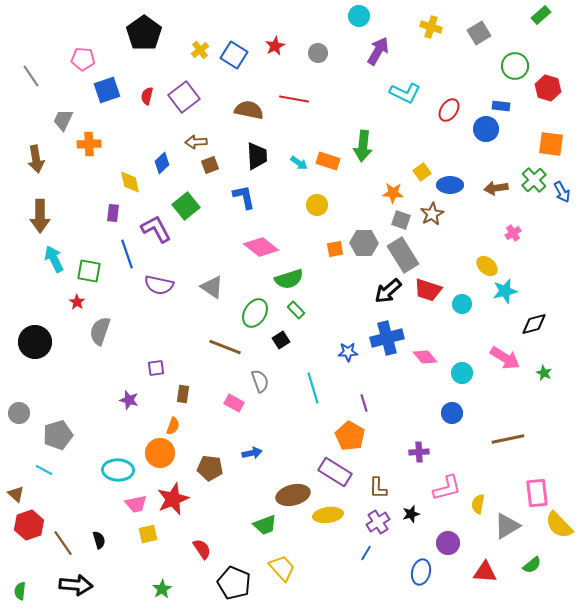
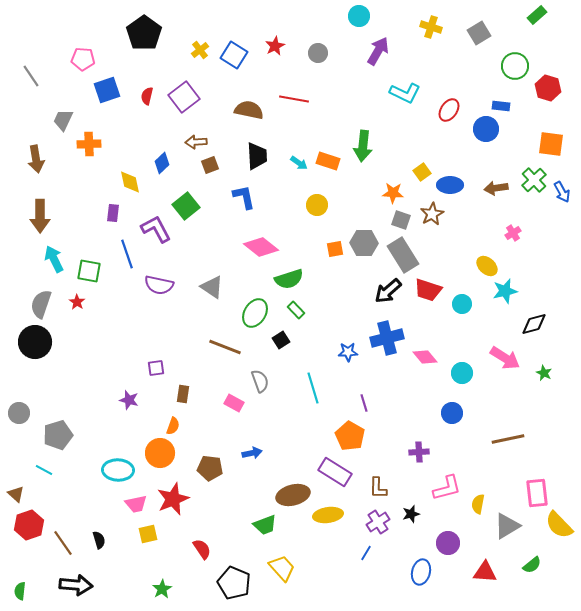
green rectangle at (541, 15): moved 4 px left
gray semicircle at (100, 331): moved 59 px left, 27 px up
